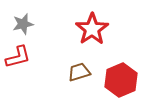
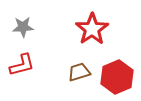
gray star: moved 3 px down; rotated 10 degrees clockwise
red L-shape: moved 4 px right, 8 px down
red hexagon: moved 4 px left, 3 px up
